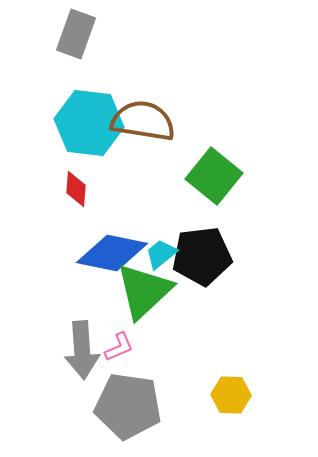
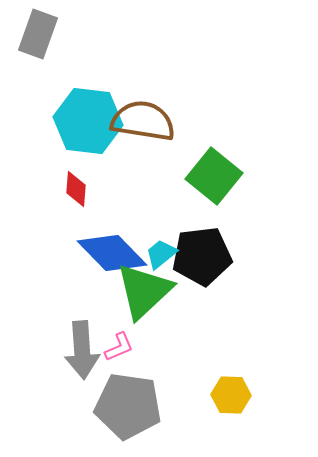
gray rectangle: moved 38 px left
cyan hexagon: moved 1 px left, 2 px up
blue diamond: rotated 34 degrees clockwise
